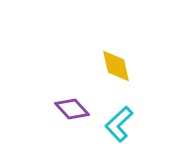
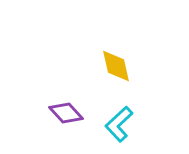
purple diamond: moved 6 px left, 4 px down
